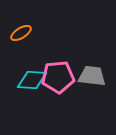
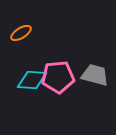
gray trapezoid: moved 3 px right, 1 px up; rotated 8 degrees clockwise
